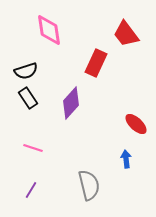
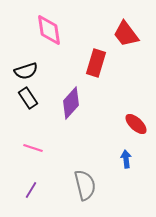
red rectangle: rotated 8 degrees counterclockwise
gray semicircle: moved 4 px left
